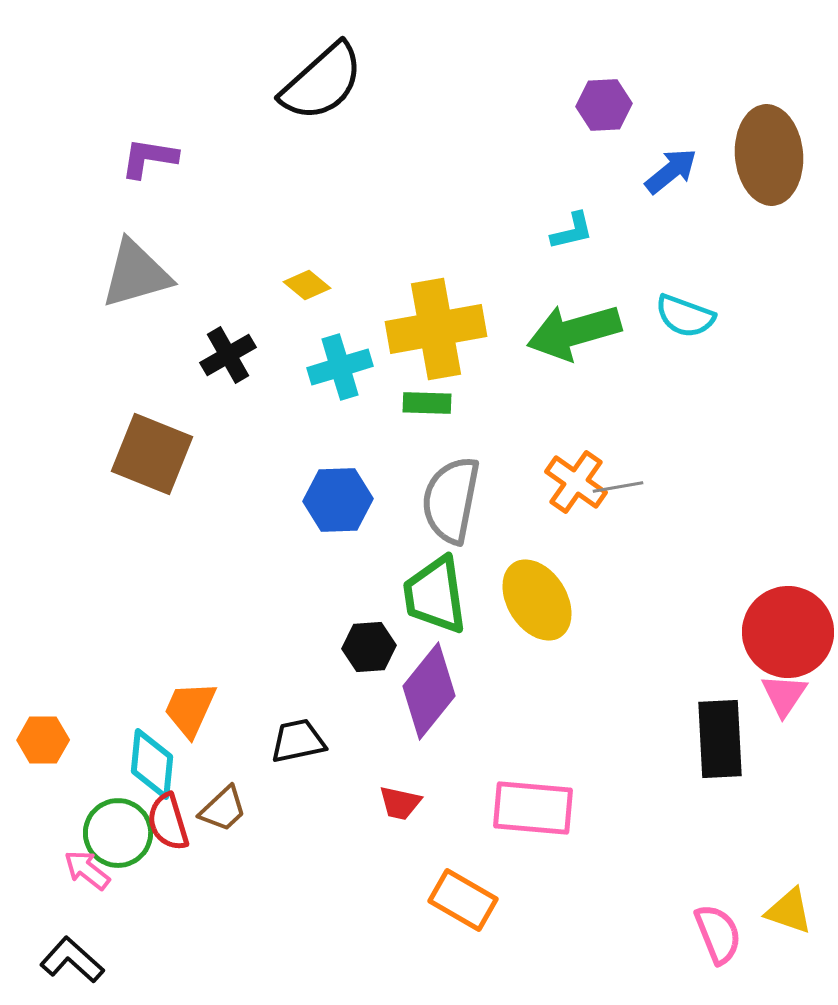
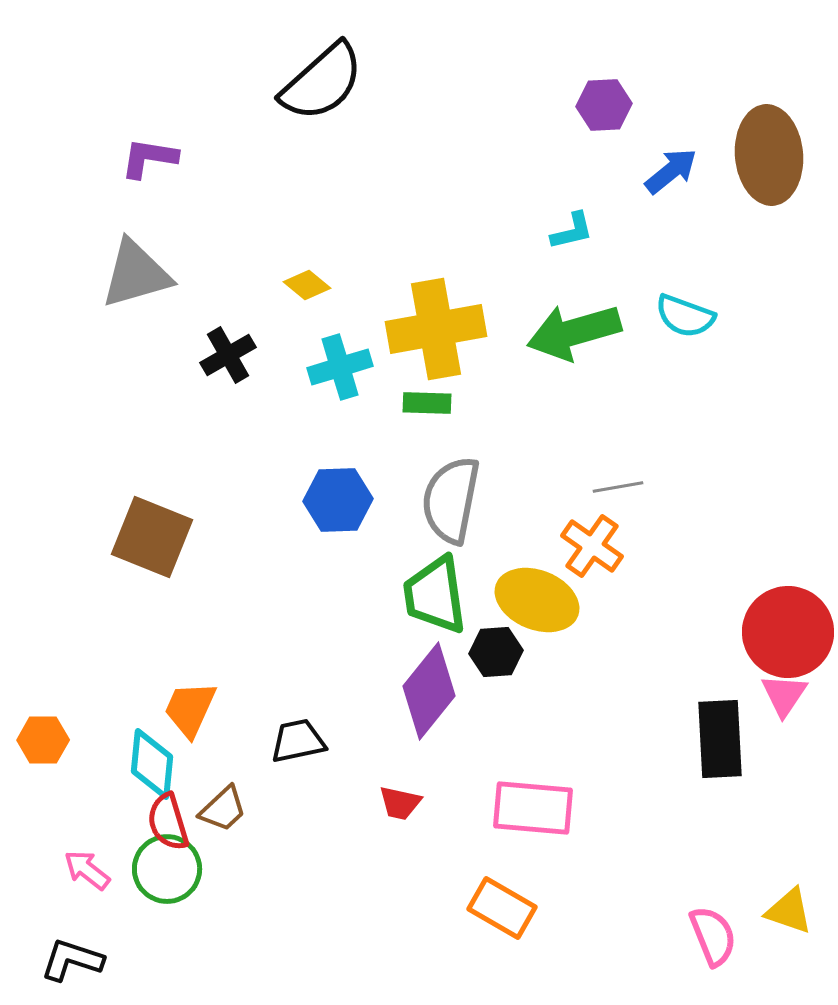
brown square: moved 83 px down
orange cross: moved 16 px right, 64 px down
yellow ellipse: rotated 36 degrees counterclockwise
black hexagon: moved 127 px right, 5 px down
green circle: moved 49 px right, 36 px down
orange rectangle: moved 39 px right, 8 px down
pink semicircle: moved 5 px left, 2 px down
black L-shape: rotated 24 degrees counterclockwise
